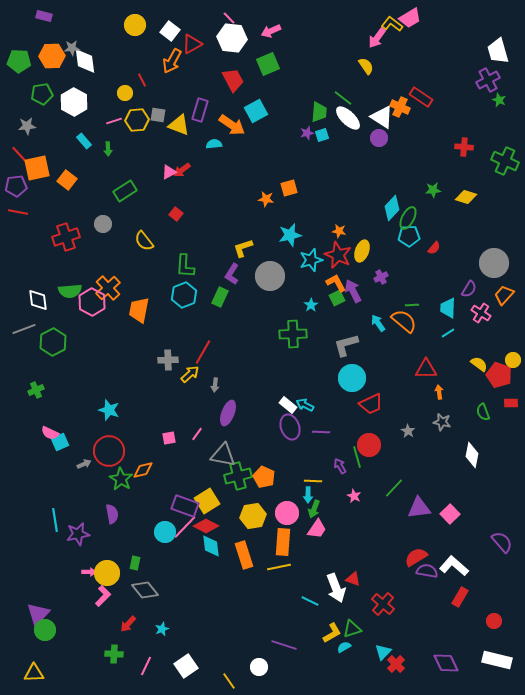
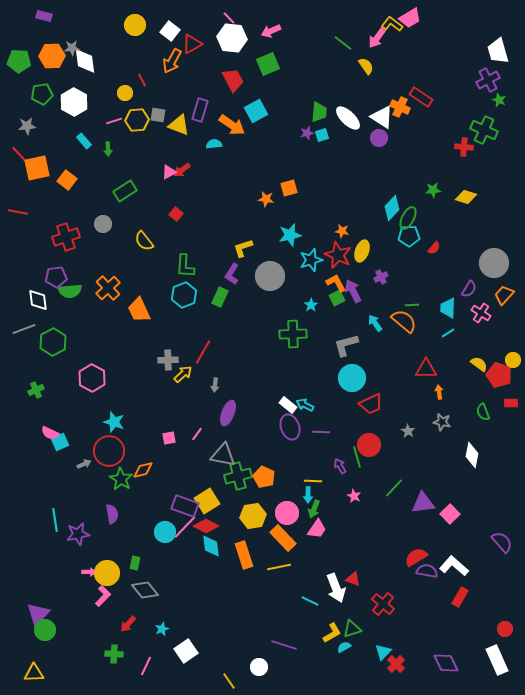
green line at (343, 98): moved 55 px up
green cross at (505, 161): moved 21 px left, 31 px up
purple pentagon at (16, 186): moved 40 px right, 91 px down
orange star at (339, 231): moved 3 px right
pink hexagon at (92, 302): moved 76 px down
orange trapezoid at (139, 310): rotated 36 degrees counterclockwise
cyan arrow at (378, 323): moved 3 px left
yellow arrow at (190, 374): moved 7 px left
cyan star at (109, 410): moved 5 px right, 12 px down
purple triangle at (419, 508): moved 4 px right, 5 px up
orange rectangle at (283, 542): moved 4 px up; rotated 48 degrees counterclockwise
red circle at (494, 621): moved 11 px right, 8 px down
white rectangle at (497, 660): rotated 52 degrees clockwise
white square at (186, 666): moved 15 px up
